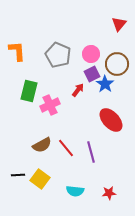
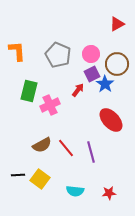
red triangle: moved 2 px left; rotated 21 degrees clockwise
